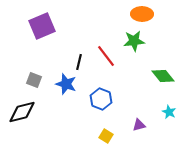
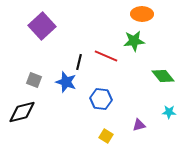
purple square: rotated 20 degrees counterclockwise
red line: rotated 30 degrees counterclockwise
blue star: moved 2 px up
blue hexagon: rotated 15 degrees counterclockwise
cyan star: rotated 24 degrees counterclockwise
